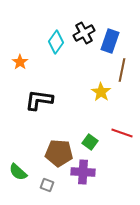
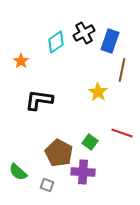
cyan diamond: rotated 20 degrees clockwise
orange star: moved 1 px right, 1 px up
yellow star: moved 3 px left
brown pentagon: rotated 24 degrees clockwise
